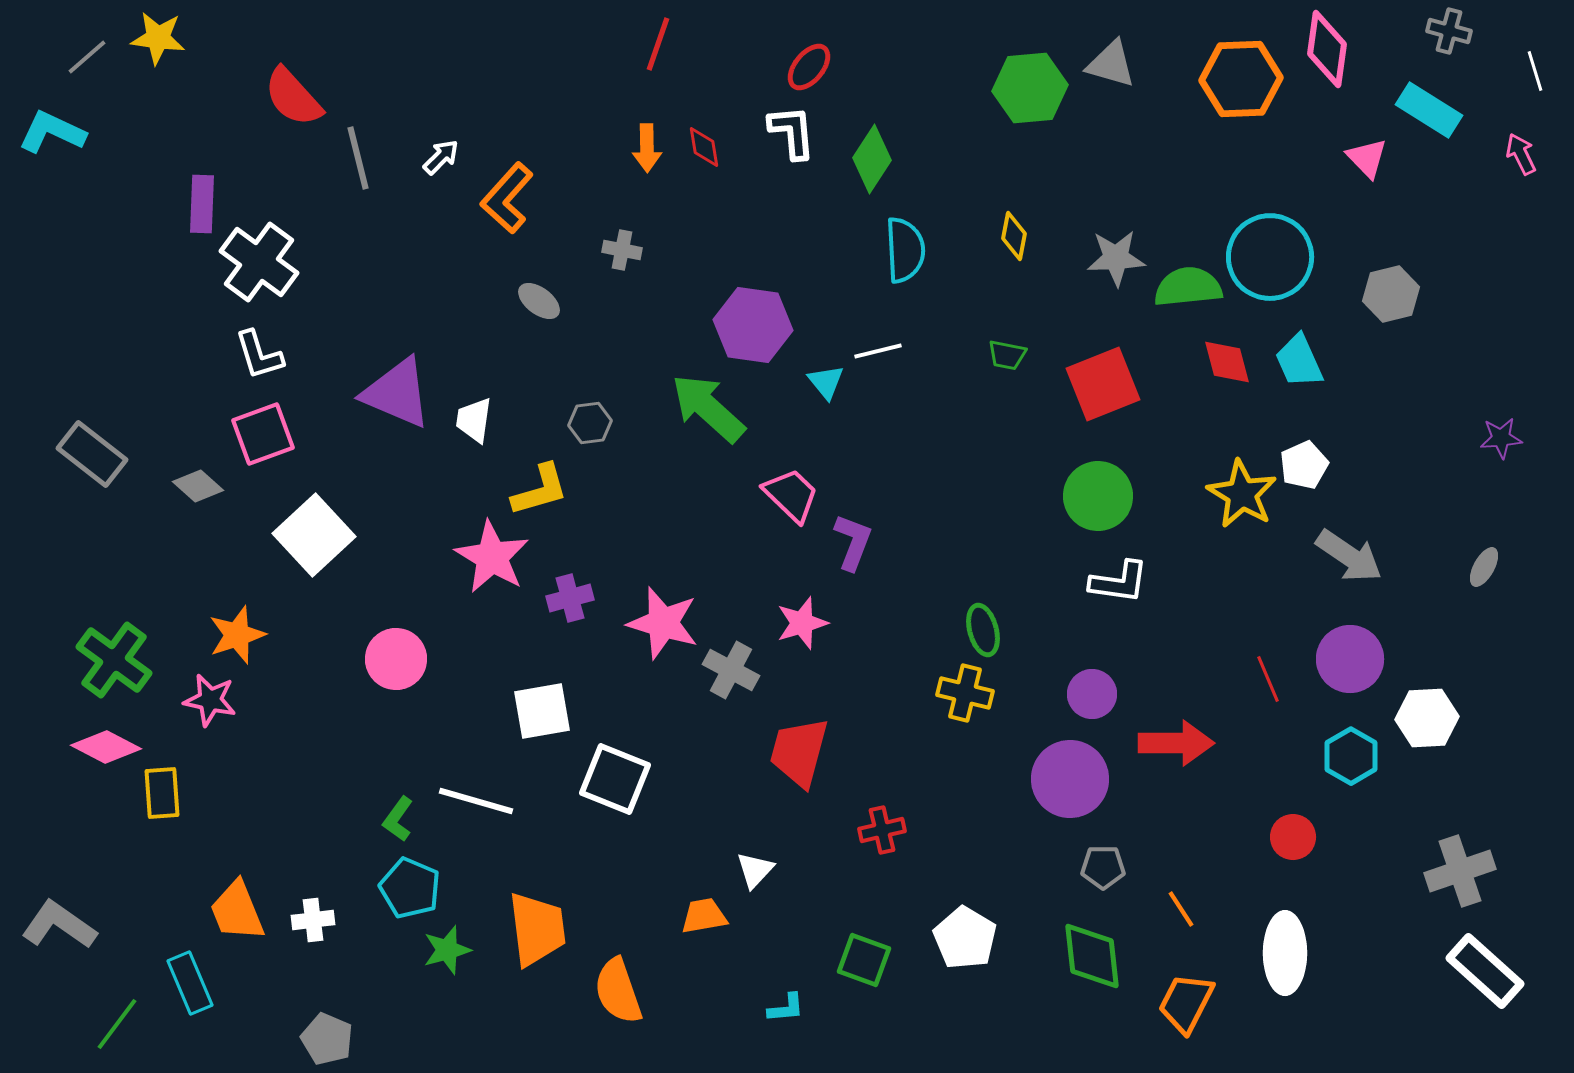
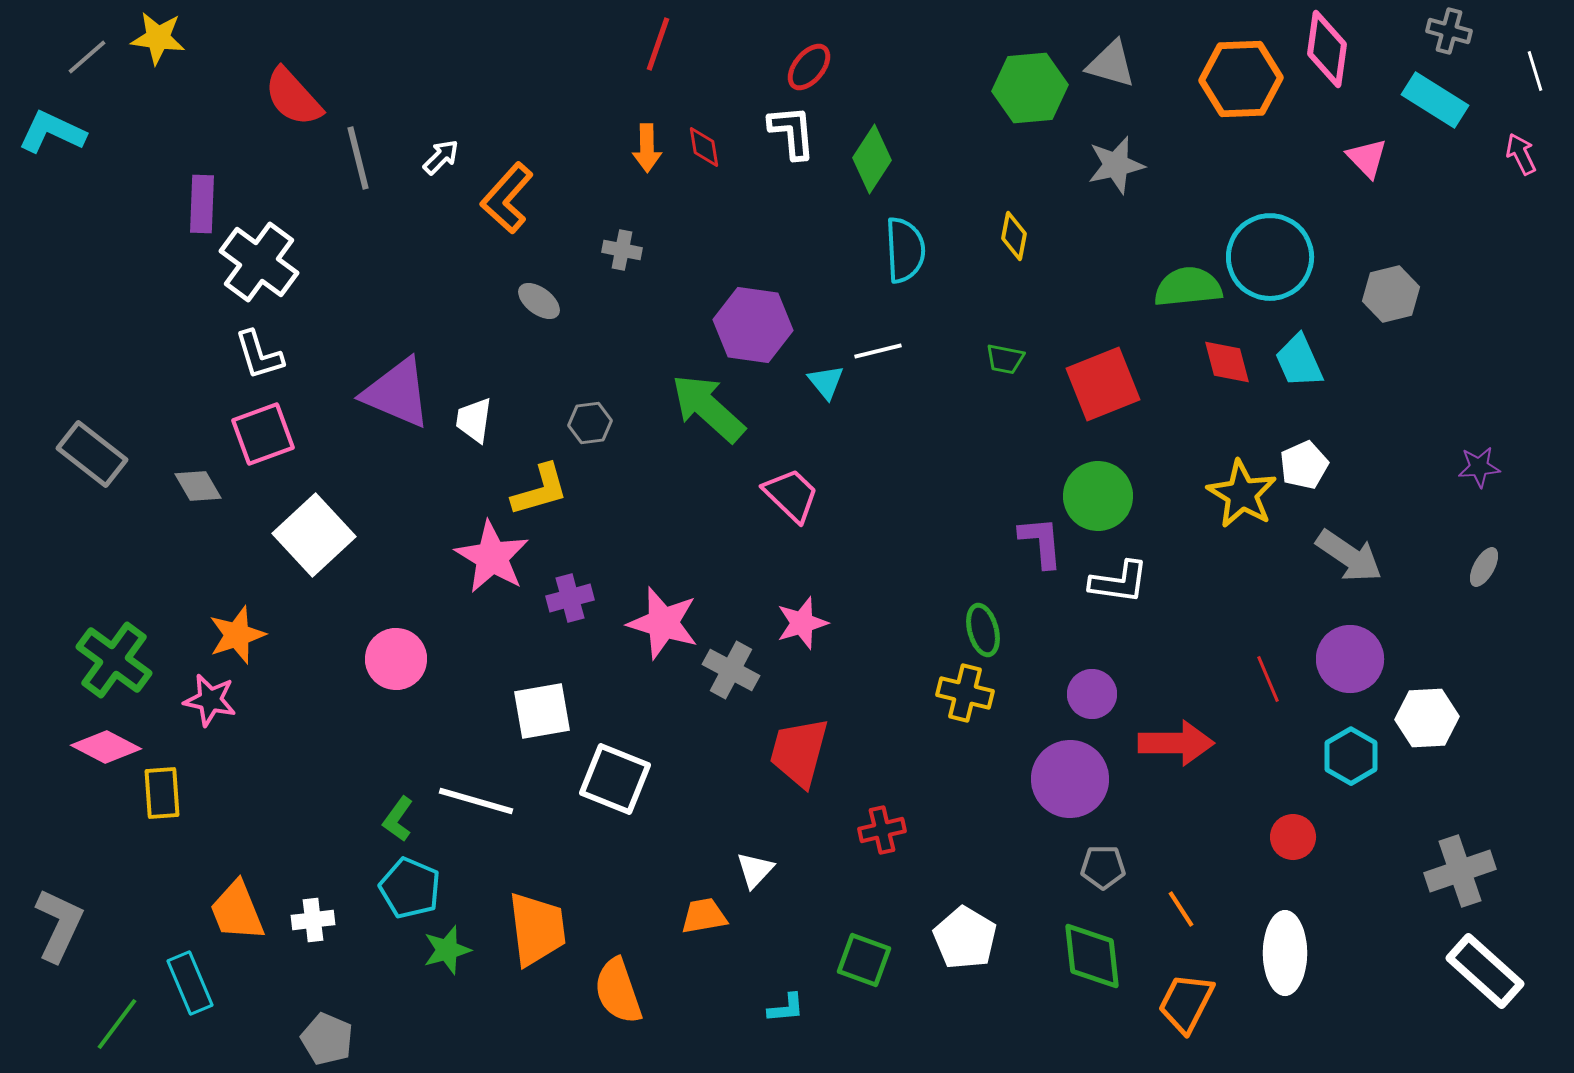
cyan rectangle at (1429, 110): moved 6 px right, 10 px up
gray star at (1116, 258): moved 93 px up; rotated 10 degrees counterclockwise
green trapezoid at (1007, 355): moved 2 px left, 4 px down
purple star at (1501, 438): moved 22 px left, 29 px down
gray diamond at (198, 486): rotated 18 degrees clockwise
purple L-shape at (853, 542): moved 188 px right; rotated 26 degrees counterclockwise
gray L-shape at (59, 925): rotated 80 degrees clockwise
